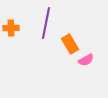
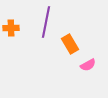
purple line: moved 1 px up
pink semicircle: moved 2 px right, 5 px down
